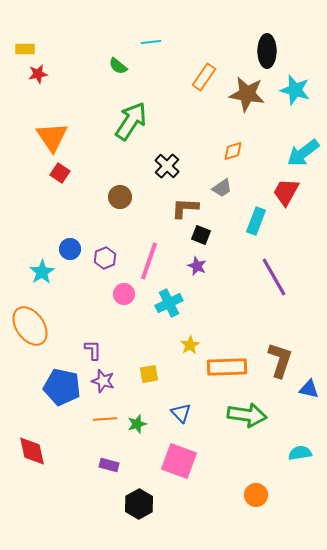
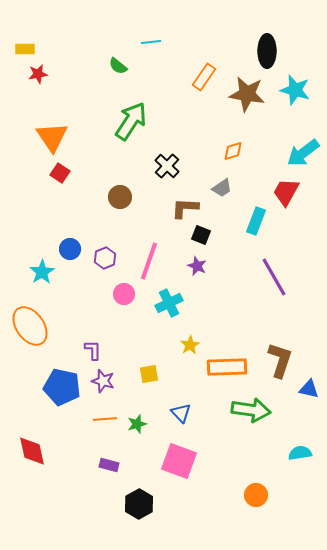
green arrow at (247, 415): moved 4 px right, 5 px up
